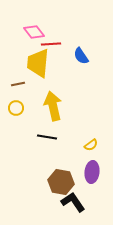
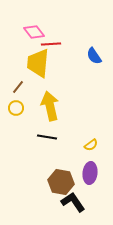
blue semicircle: moved 13 px right
brown line: moved 3 px down; rotated 40 degrees counterclockwise
yellow arrow: moved 3 px left
purple ellipse: moved 2 px left, 1 px down
